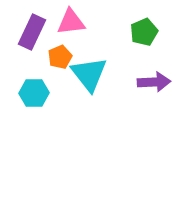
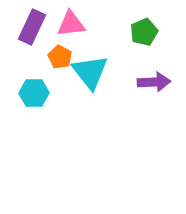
pink triangle: moved 2 px down
purple rectangle: moved 5 px up
orange pentagon: rotated 20 degrees counterclockwise
cyan triangle: moved 1 px right, 2 px up
